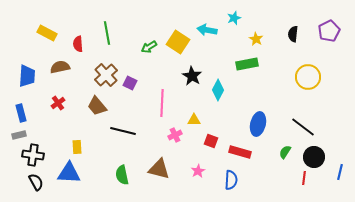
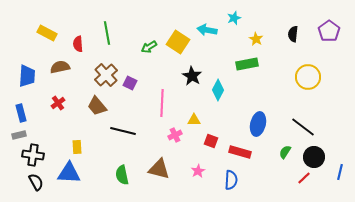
purple pentagon at (329, 31): rotated 10 degrees counterclockwise
red line at (304, 178): rotated 40 degrees clockwise
